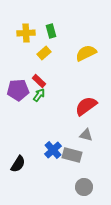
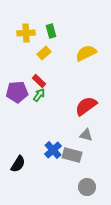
purple pentagon: moved 1 px left, 2 px down
gray circle: moved 3 px right
